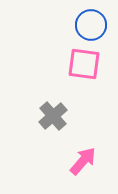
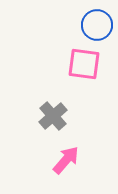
blue circle: moved 6 px right
pink arrow: moved 17 px left, 1 px up
